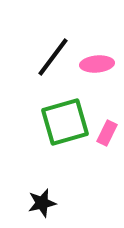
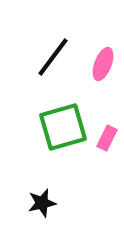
pink ellipse: moved 6 px right; rotated 64 degrees counterclockwise
green square: moved 2 px left, 5 px down
pink rectangle: moved 5 px down
